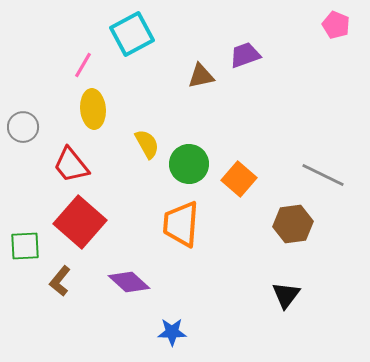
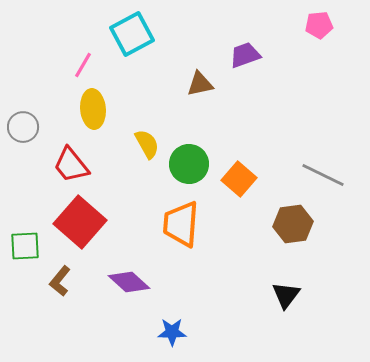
pink pentagon: moved 17 px left; rotated 28 degrees counterclockwise
brown triangle: moved 1 px left, 8 px down
